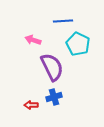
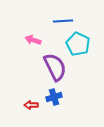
purple semicircle: moved 3 px right
